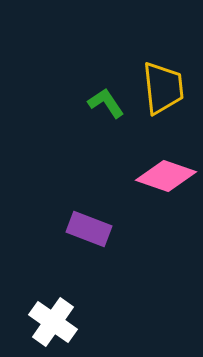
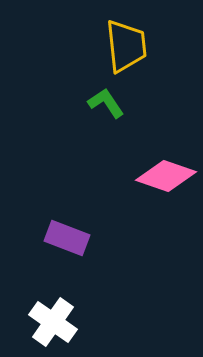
yellow trapezoid: moved 37 px left, 42 px up
purple rectangle: moved 22 px left, 9 px down
